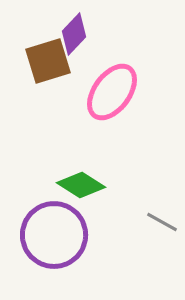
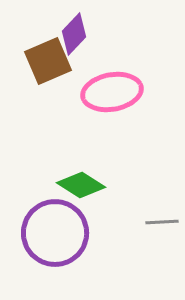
brown square: rotated 6 degrees counterclockwise
pink ellipse: rotated 44 degrees clockwise
gray line: rotated 32 degrees counterclockwise
purple circle: moved 1 px right, 2 px up
